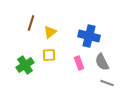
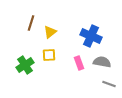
blue cross: moved 2 px right; rotated 10 degrees clockwise
gray semicircle: rotated 126 degrees clockwise
gray line: moved 2 px right, 1 px down
